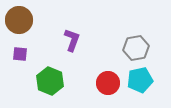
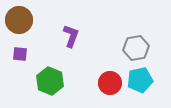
purple L-shape: moved 1 px left, 4 px up
red circle: moved 2 px right
